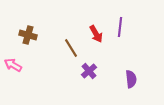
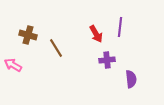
brown line: moved 15 px left
purple cross: moved 18 px right, 11 px up; rotated 35 degrees clockwise
